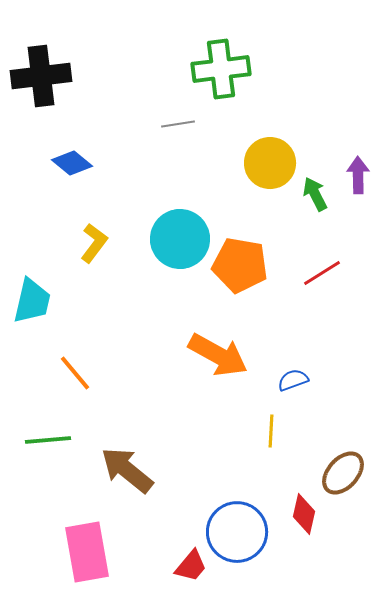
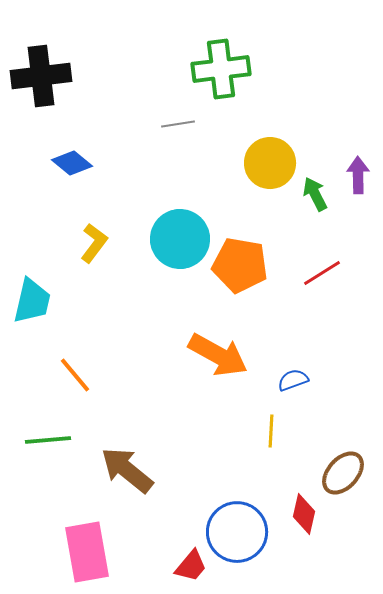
orange line: moved 2 px down
